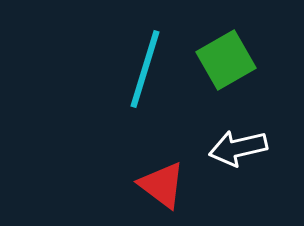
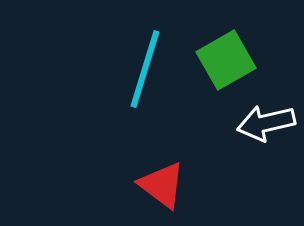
white arrow: moved 28 px right, 25 px up
